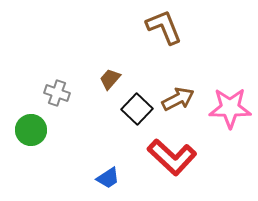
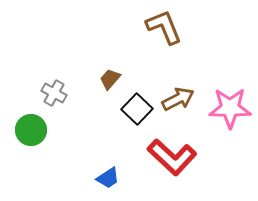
gray cross: moved 3 px left; rotated 10 degrees clockwise
